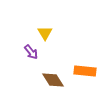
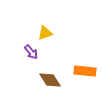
yellow triangle: rotated 42 degrees clockwise
brown diamond: moved 3 px left
